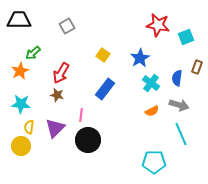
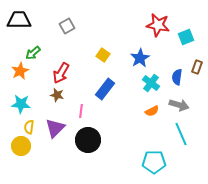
blue semicircle: moved 1 px up
pink line: moved 4 px up
